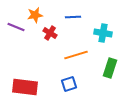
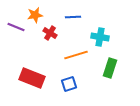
cyan cross: moved 3 px left, 4 px down
red rectangle: moved 7 px right, 9 px up; rotated 15 degrees clockwise
